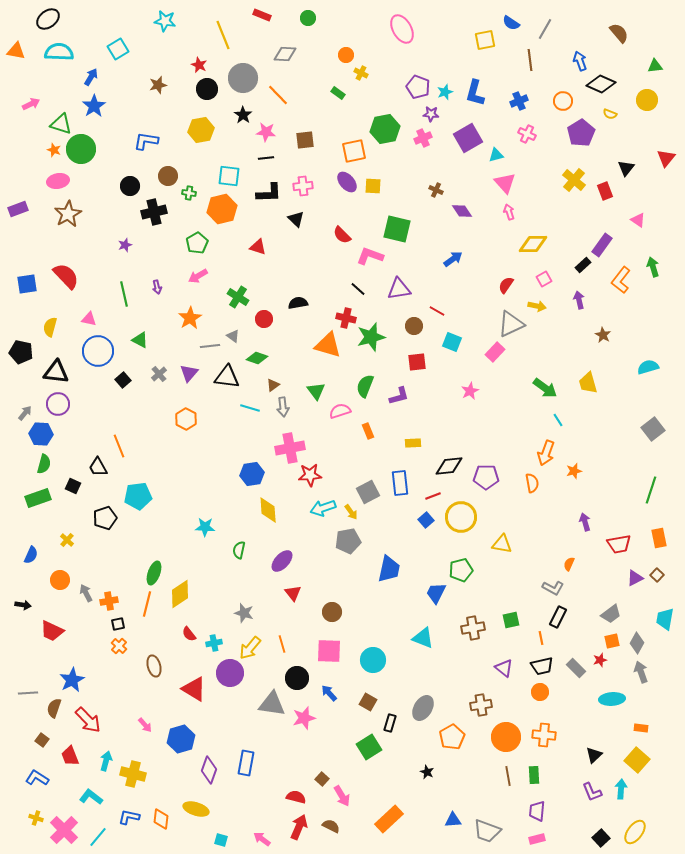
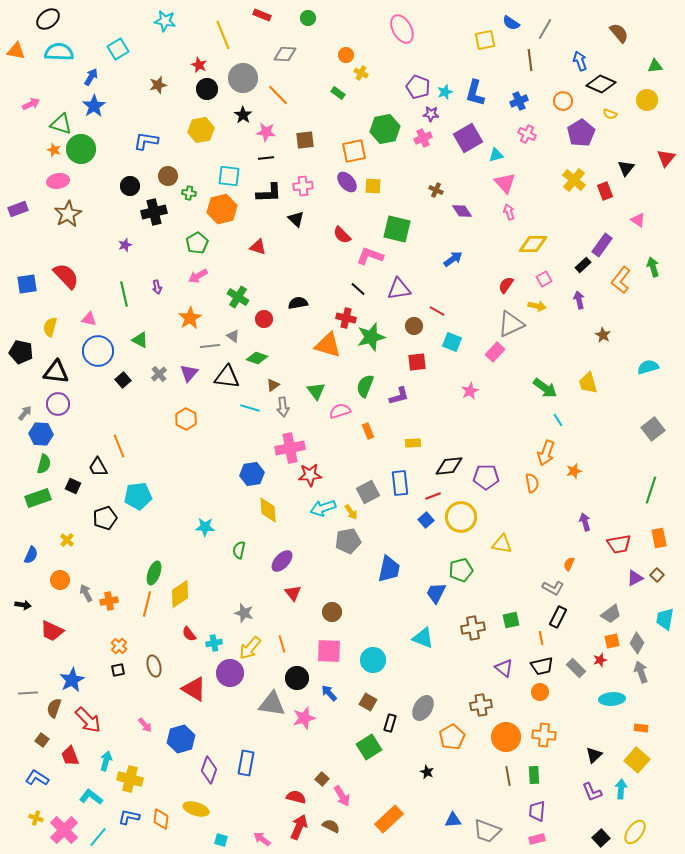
black square at (118, 624): moved 46 px down
yellow cross at (133, 774): moved 3 px left, 5 px down
